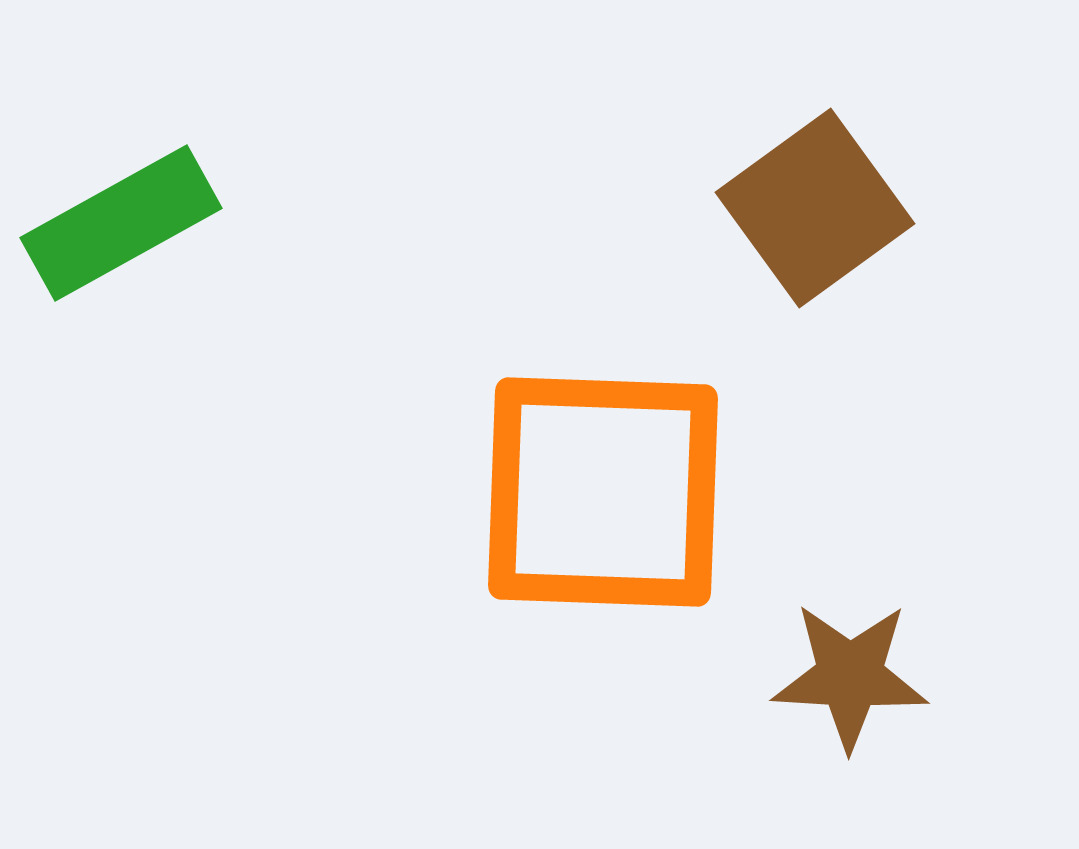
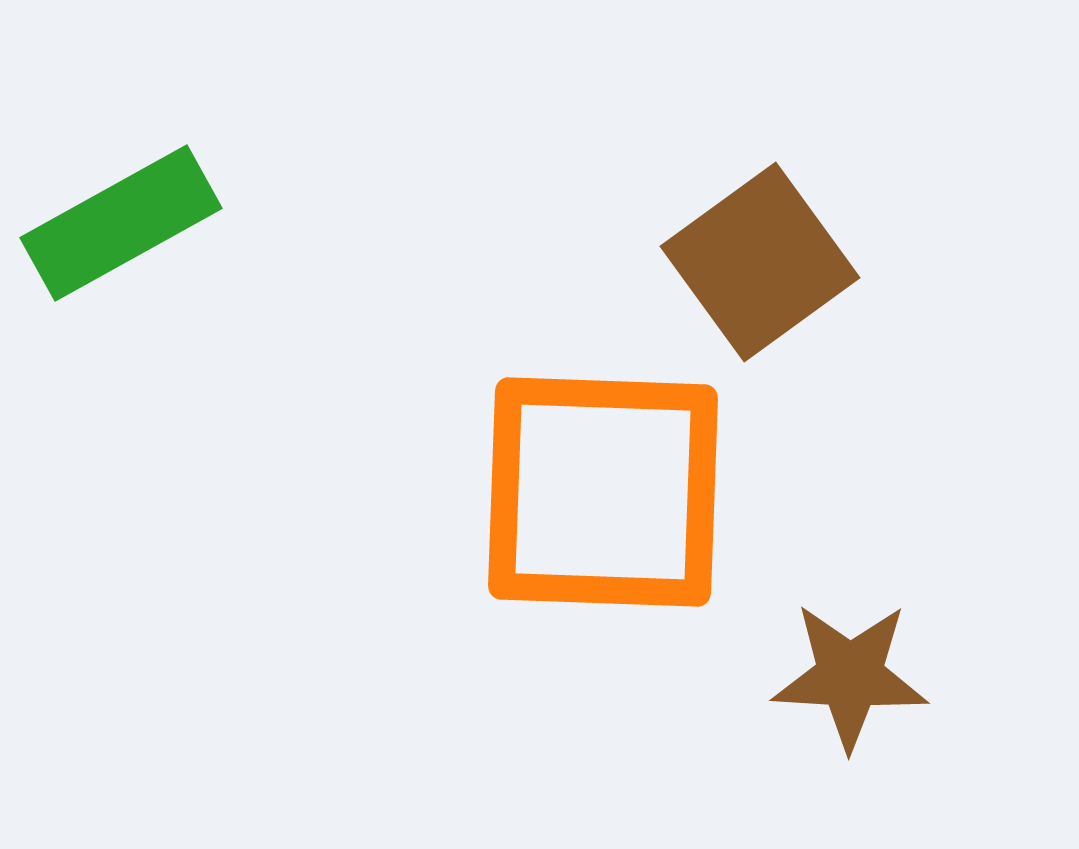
brown square: moved 55 px left, 54 px down
